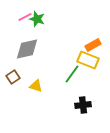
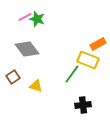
orange rectangle: moved 5 px right, 1 px up
gray diamond: rotated 65 degrees clockwise
